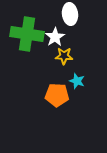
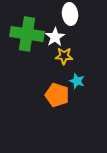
orange pentagon: rotated 15 degrees clockwise
